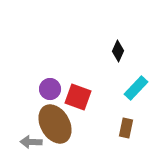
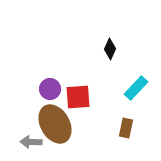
black diamond: moved 8 px left, 2 px up
red square: rotated 24 degrees counterclockwise
